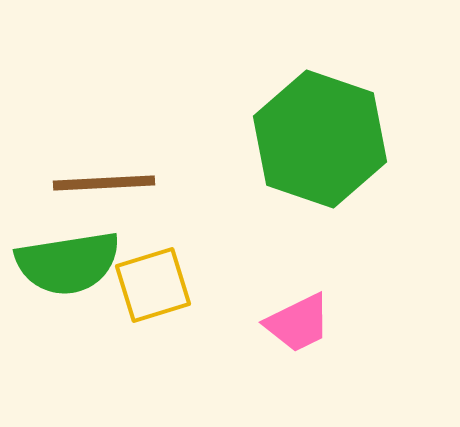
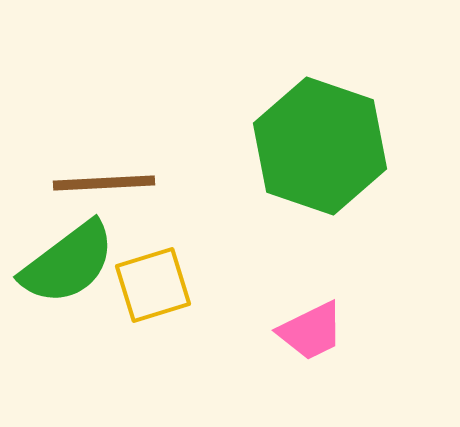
green hexagon: moved 7 px down
green semicircle: rotated 28 degrees counterclockwise
pink trapezoid: moved 13 px right, 8 px down
